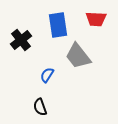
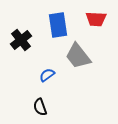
blue semicircle: rotated 21 degrees clockwise
